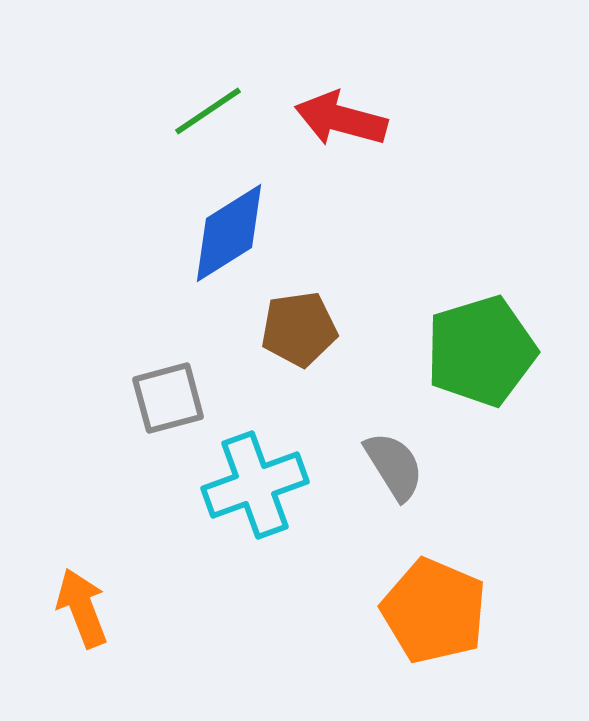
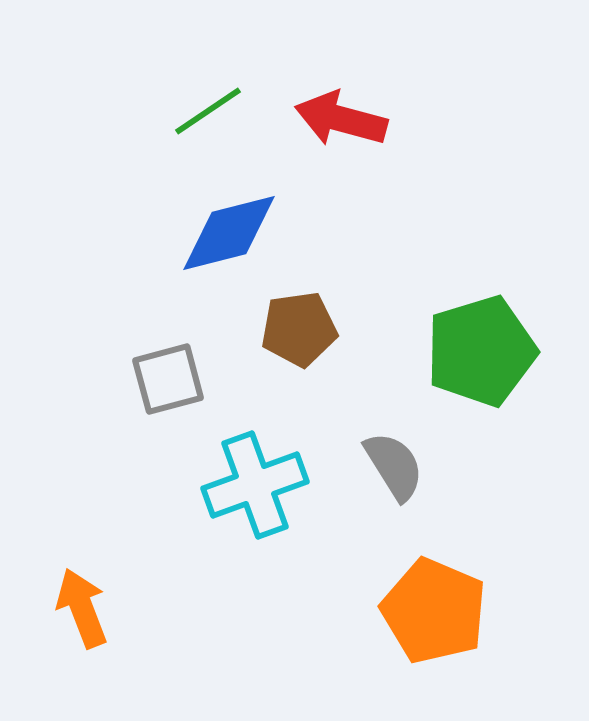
blue diamond: rotated 18 degrees clockwise
gray square: moved 19 px up
